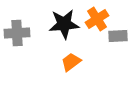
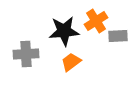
orange cross: moved 1 px left, 2 px down
black star: moved 7 px down
gray cross: moved 9 px right, 21 px down
